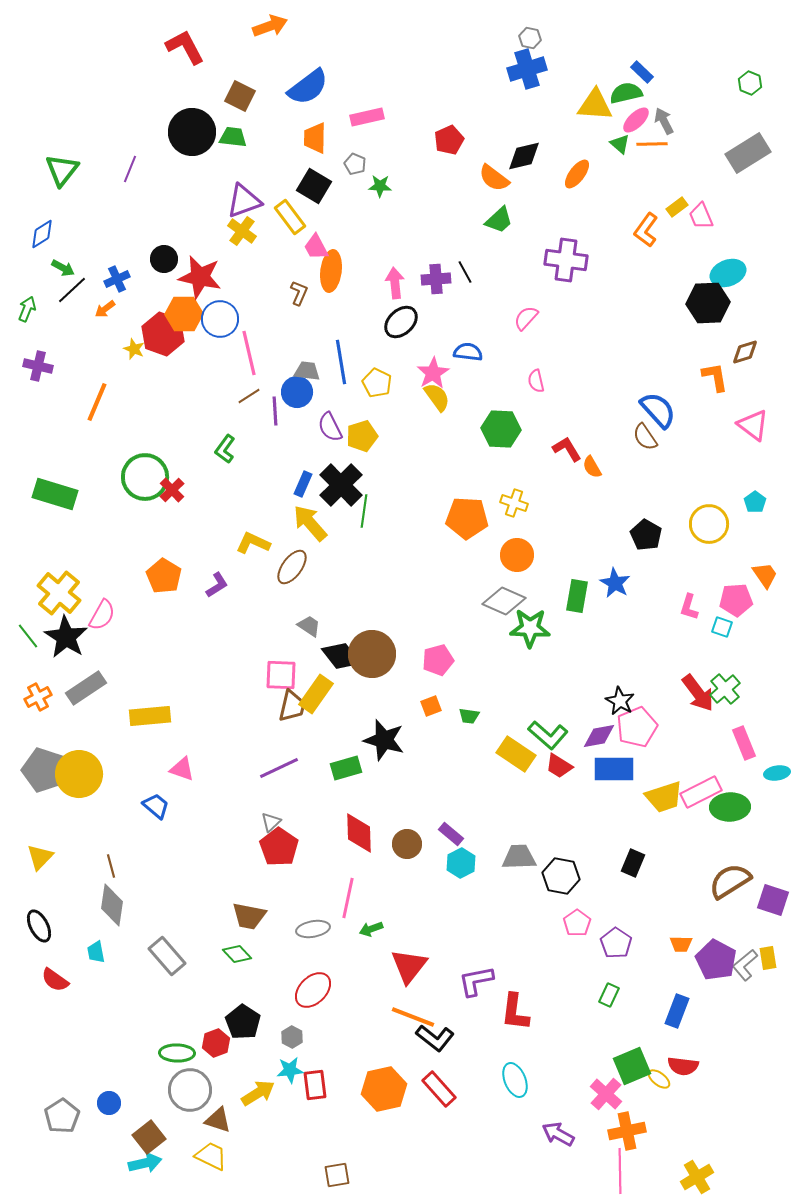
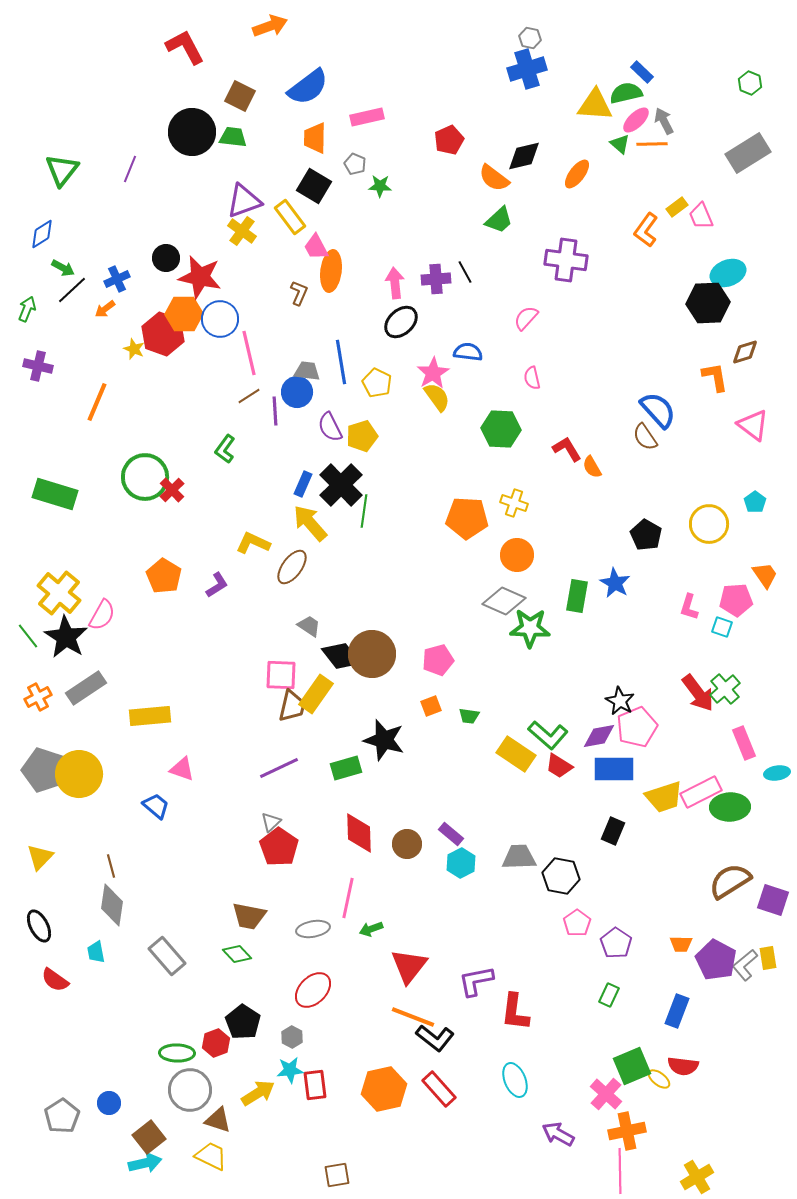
black circle at (164, 259): moved 2 px right, 1 px up
pink semicircle at (536, 381): moved 4 px left, 3 px up
black rectangle at (633, 863): moved 20 px left, 32 px up
